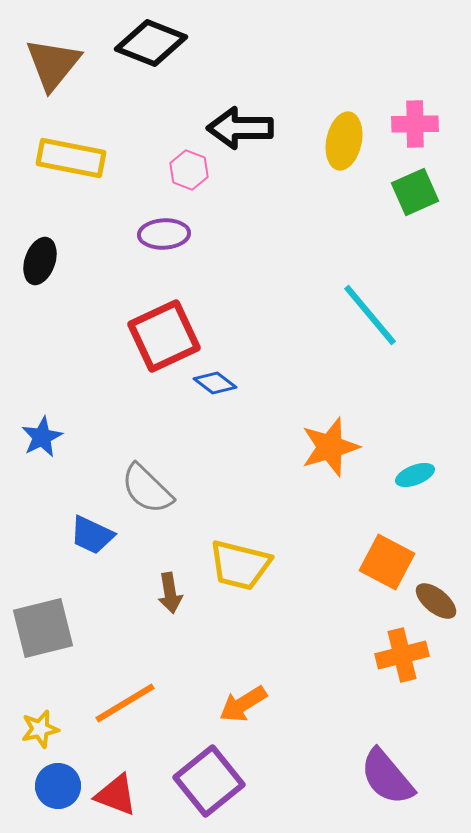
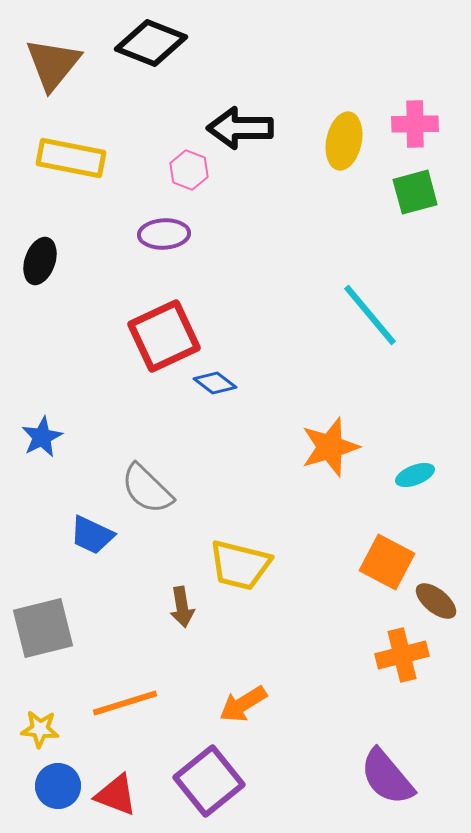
green square: rotated 9 degrees clockwise
brown arrow: moved 12 px right, 14 px down
orange line: rotated 14 degrees clockwise
yellow star: rotated 18 degrees clockwise
